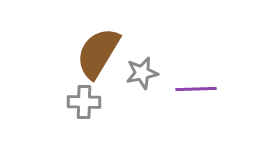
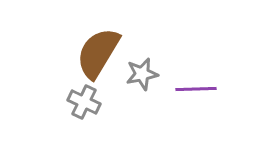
gray star: moved 1 px down
gray cross: rotated 24 degrees clockwise
